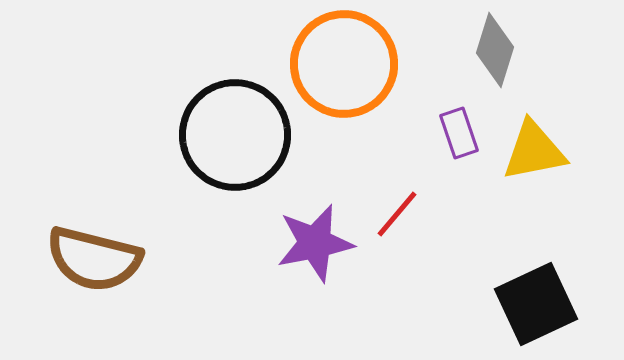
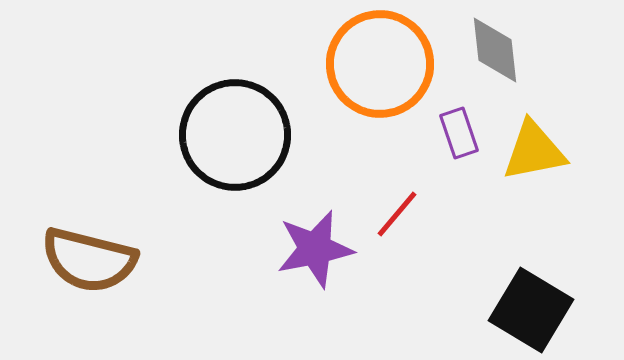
gray diamond: rotated 24 degrees counterclockwise
orange circle: moved 36 px right
purple star: moved 6 px down
brown semicircle: moved 5 px left, 1 px down
black square: moved 5 px left, 6 px down; rotated 34 degrees counterclockwise
